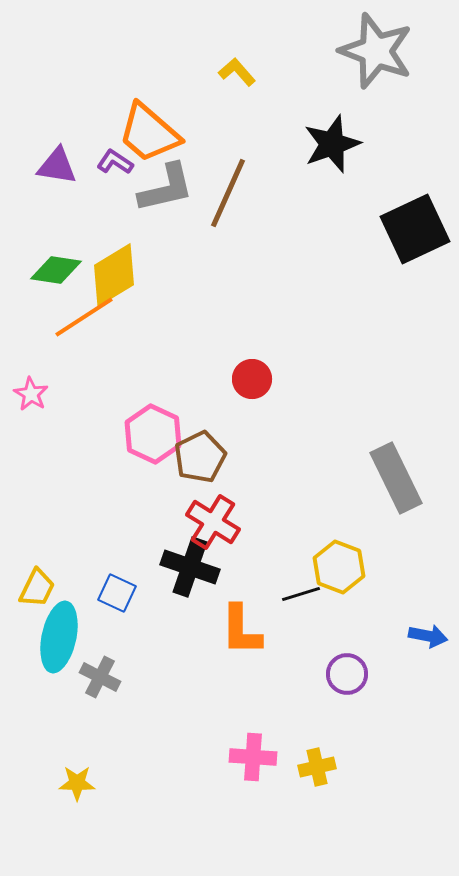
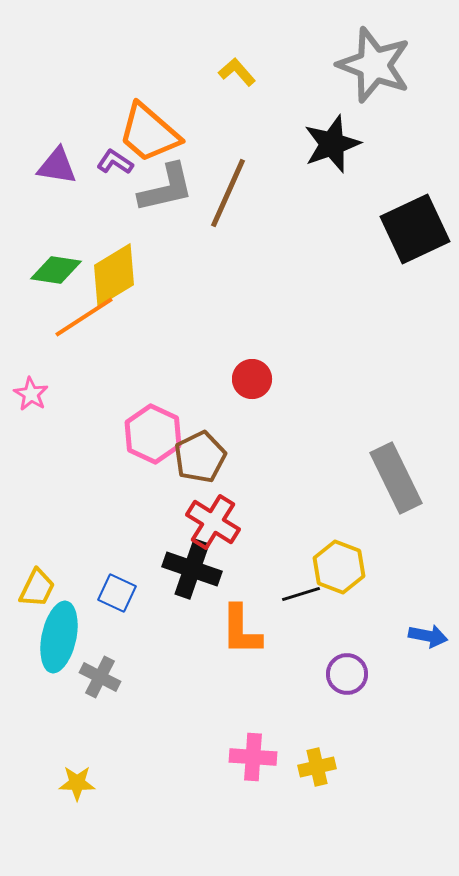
gray star: moved 2 px left, 14 px down
black cross: moved 2 px right, 2 px down
